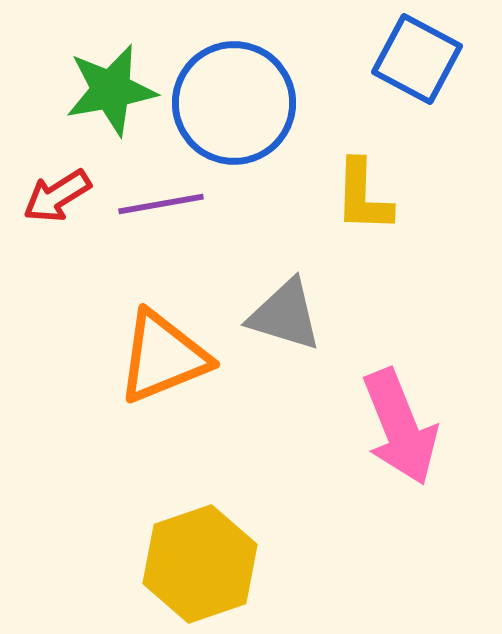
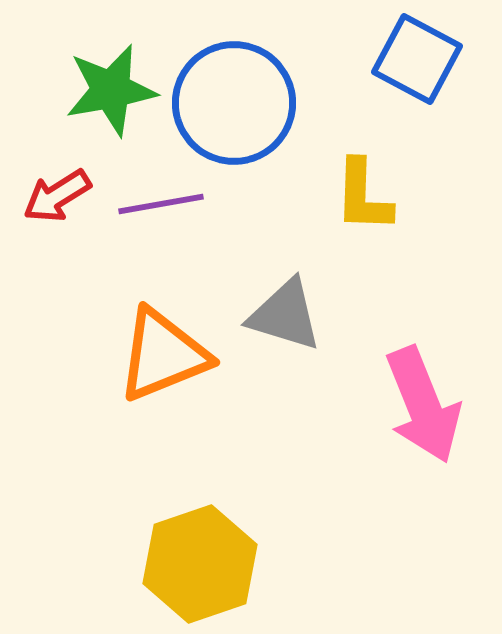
orange triangle: moved 2 px up
pink arrow: moved 23 px right, 22 px up
